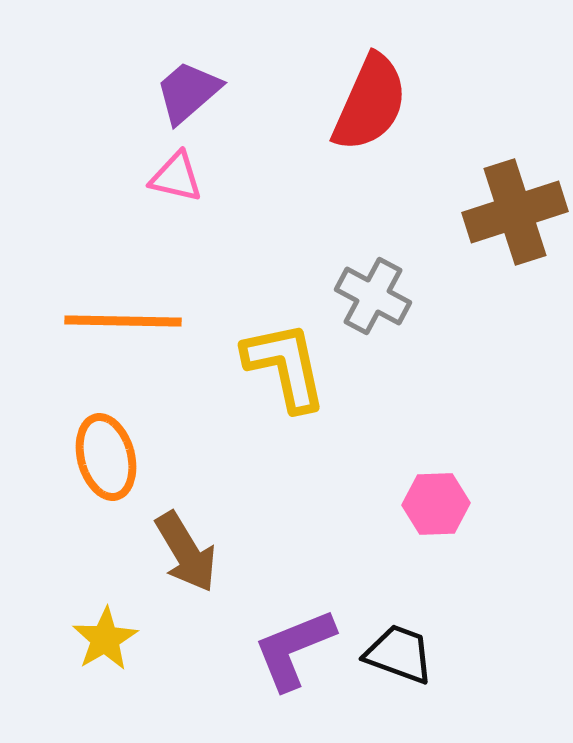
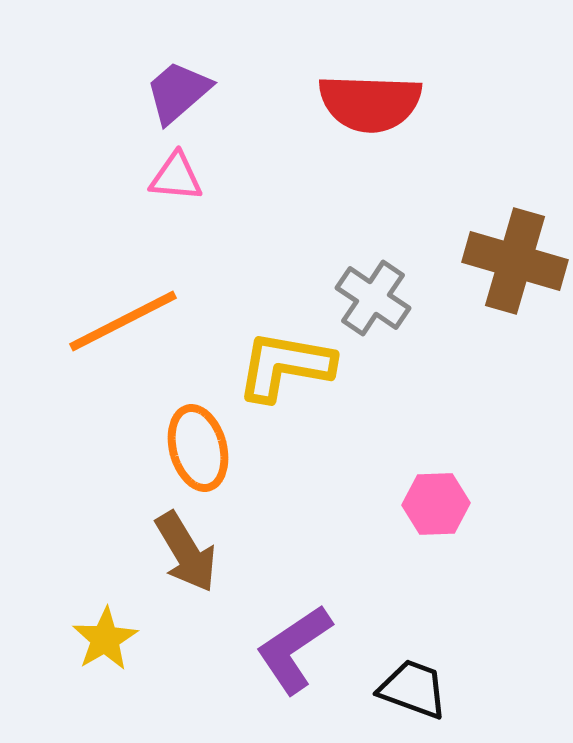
purple trapezoid: moved 10 px left
red semicircle: rotated 68 degrees clockwise
pink triangle: rotated 8 degrees counterclockwise
brown cross: moved 49 px down; rotated 34 degrees clockwise
gray cross: moved 2 px down; rotated 6 degrees clockwise
orange line: rotated 28 degrees counterclockwise
yellow L-shape: rotated 68 degrees counterclockwise
orange ellipse: moved 92 px right, 9 px up
purple L-shape: rotated 12 degrees counterclockwise
black trapezoid: moved 14 px right, 35 px down
